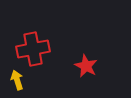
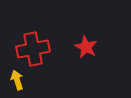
red star: moved 19 px up
